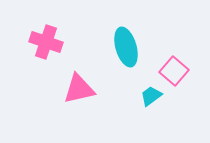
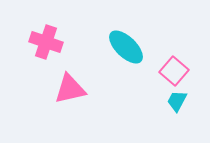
cyan ellipse: rotated 30 degrees counterclockwise
pink triangle: moved 9 px left
cyan trapezoid: moved 26 px right, 5 px down; rotated 25 degrees counterclockwise
